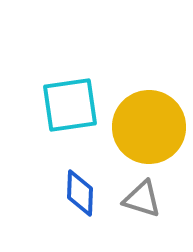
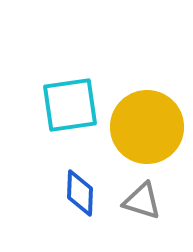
yellow circle: moved 2 px left
gray triangle: moved 2 px down
